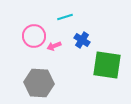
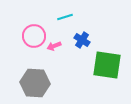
gray hexagon: moved 4 px left
